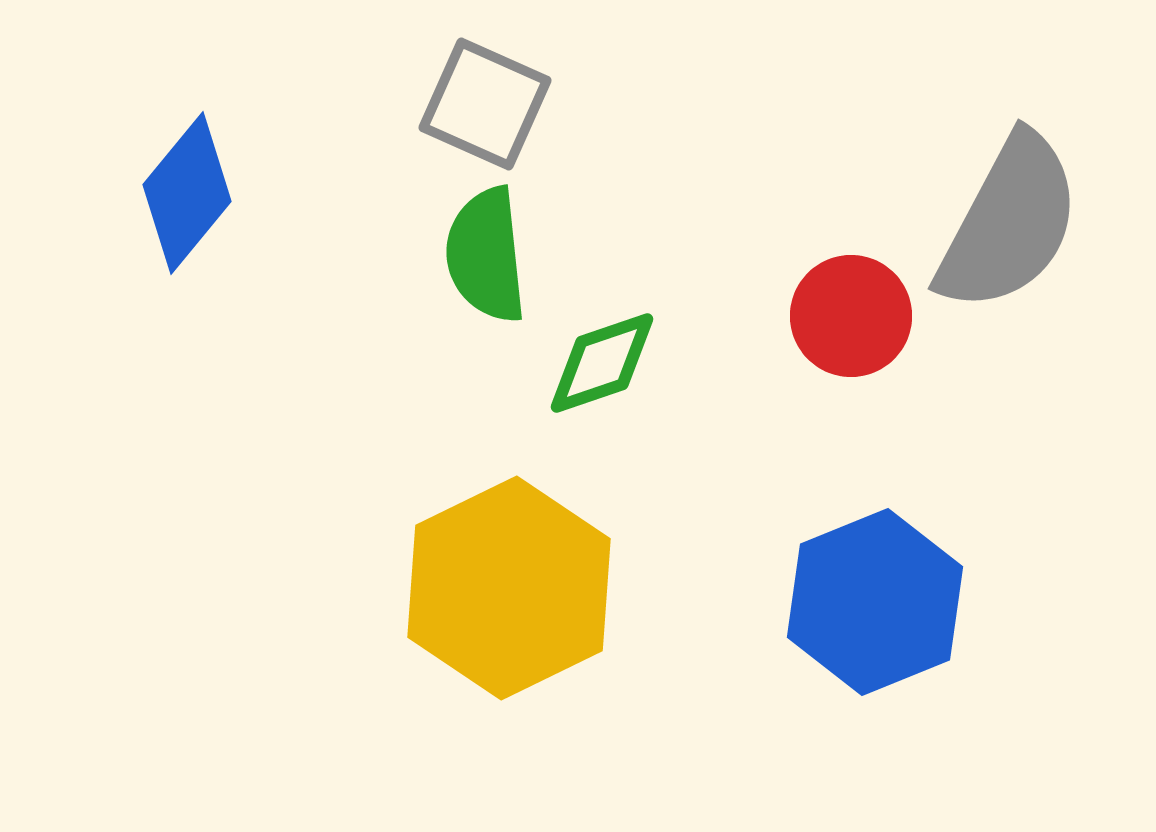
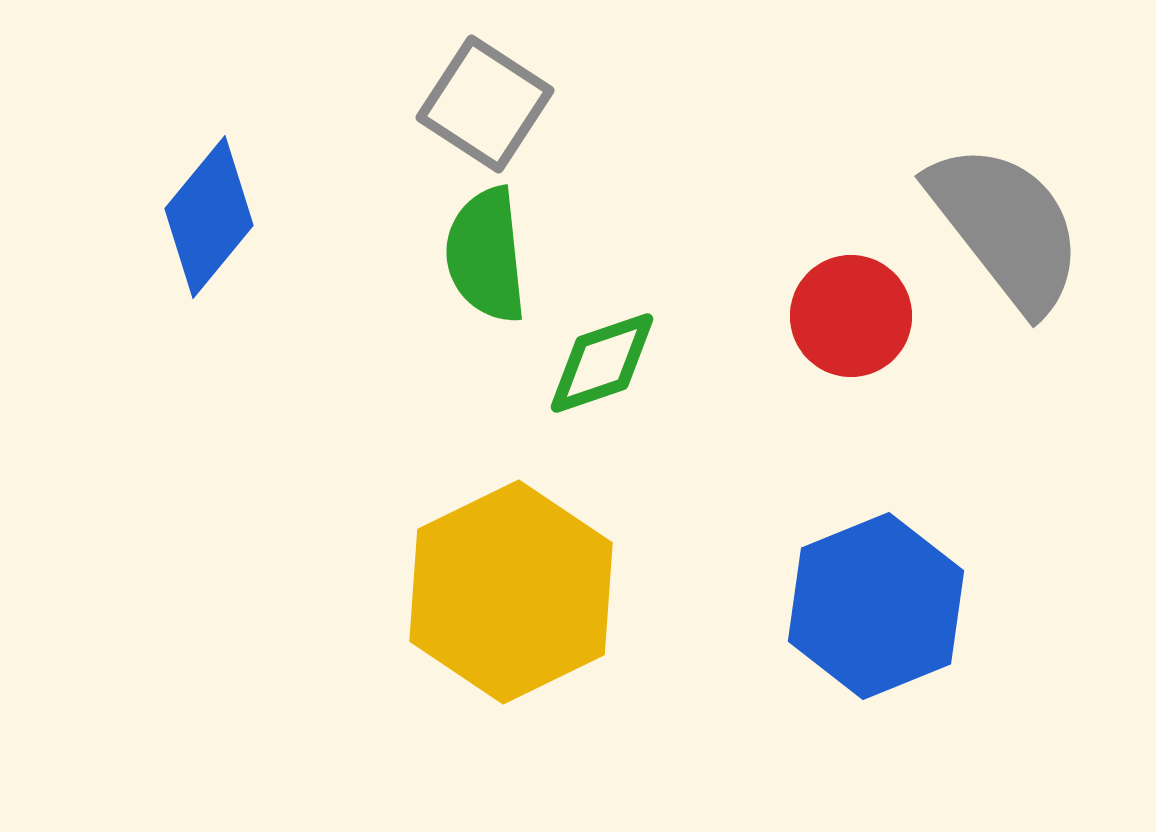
gray square: rotated 9 degrees clockwise
blue diamond: moved 22 px right, 24 px down
gray semicircle: moved 3 px left, 4 px down; rotated 66 degrees counterclockwise
yellow hexagon: moved 2 px right, 4 px down
blue hexagon: moved 1 px right, 4 px down
